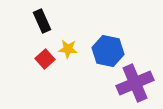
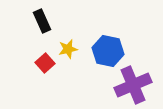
yellow star: rotated 18 degrees counterclockwise
red square: moved 4 px down
purple cross: moved 2 px left, 2 px down
